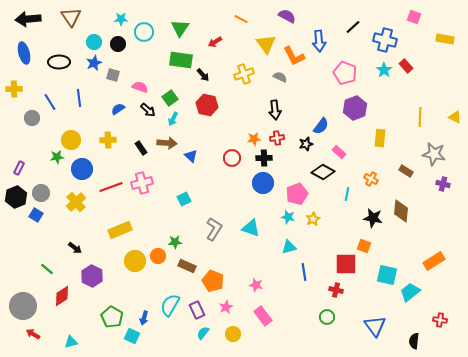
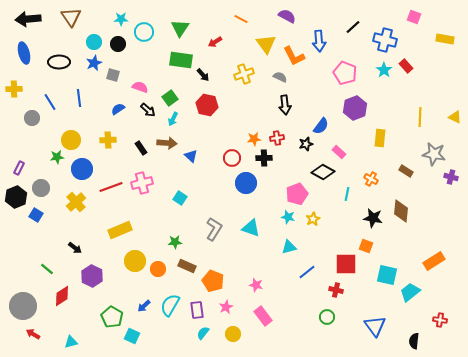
black arrow at (275, 110): moved 10 px right, 5 px up
blue circle at (263, 183): moved 17 px left
purple cross at (443, 184): moved 8 px right, 7 px up
gray circle at (41, 193): moved 5 px up
cyan square at (184, 199): moved 4 px left, 1 px up; rotated 32 degrees counterclockwise
orange square at (364, 246): moved 2 px right
orange circle at (158, 256): moved 13 px down
blue line at (304, 272): moved 3 px right; rotated 60 degrees clockwise
purple rectangle at (197, 310): rotated 18 degrees clockwise
blue arrow at (144, 318): moved 12 px up; rotated 32 degrees clockwise
